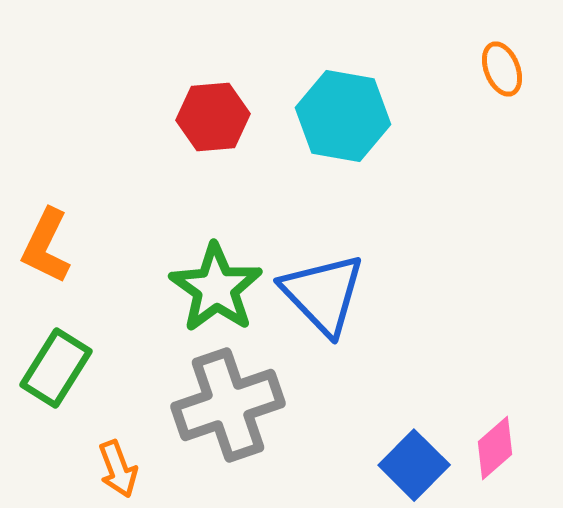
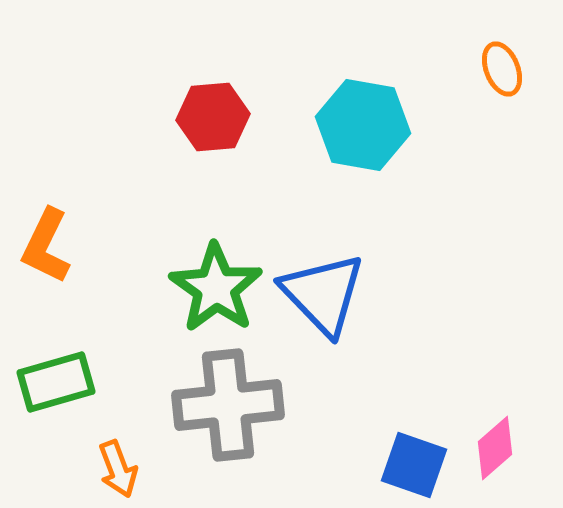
cyan hexagon: moved 20 px right, 9 px down
green rectangle: moved 14 px down; rotated 42 degrees clockwise
gray cross: rotated 13 degrees clockwise
blue square: rotated 26 degrees counterclockwise
